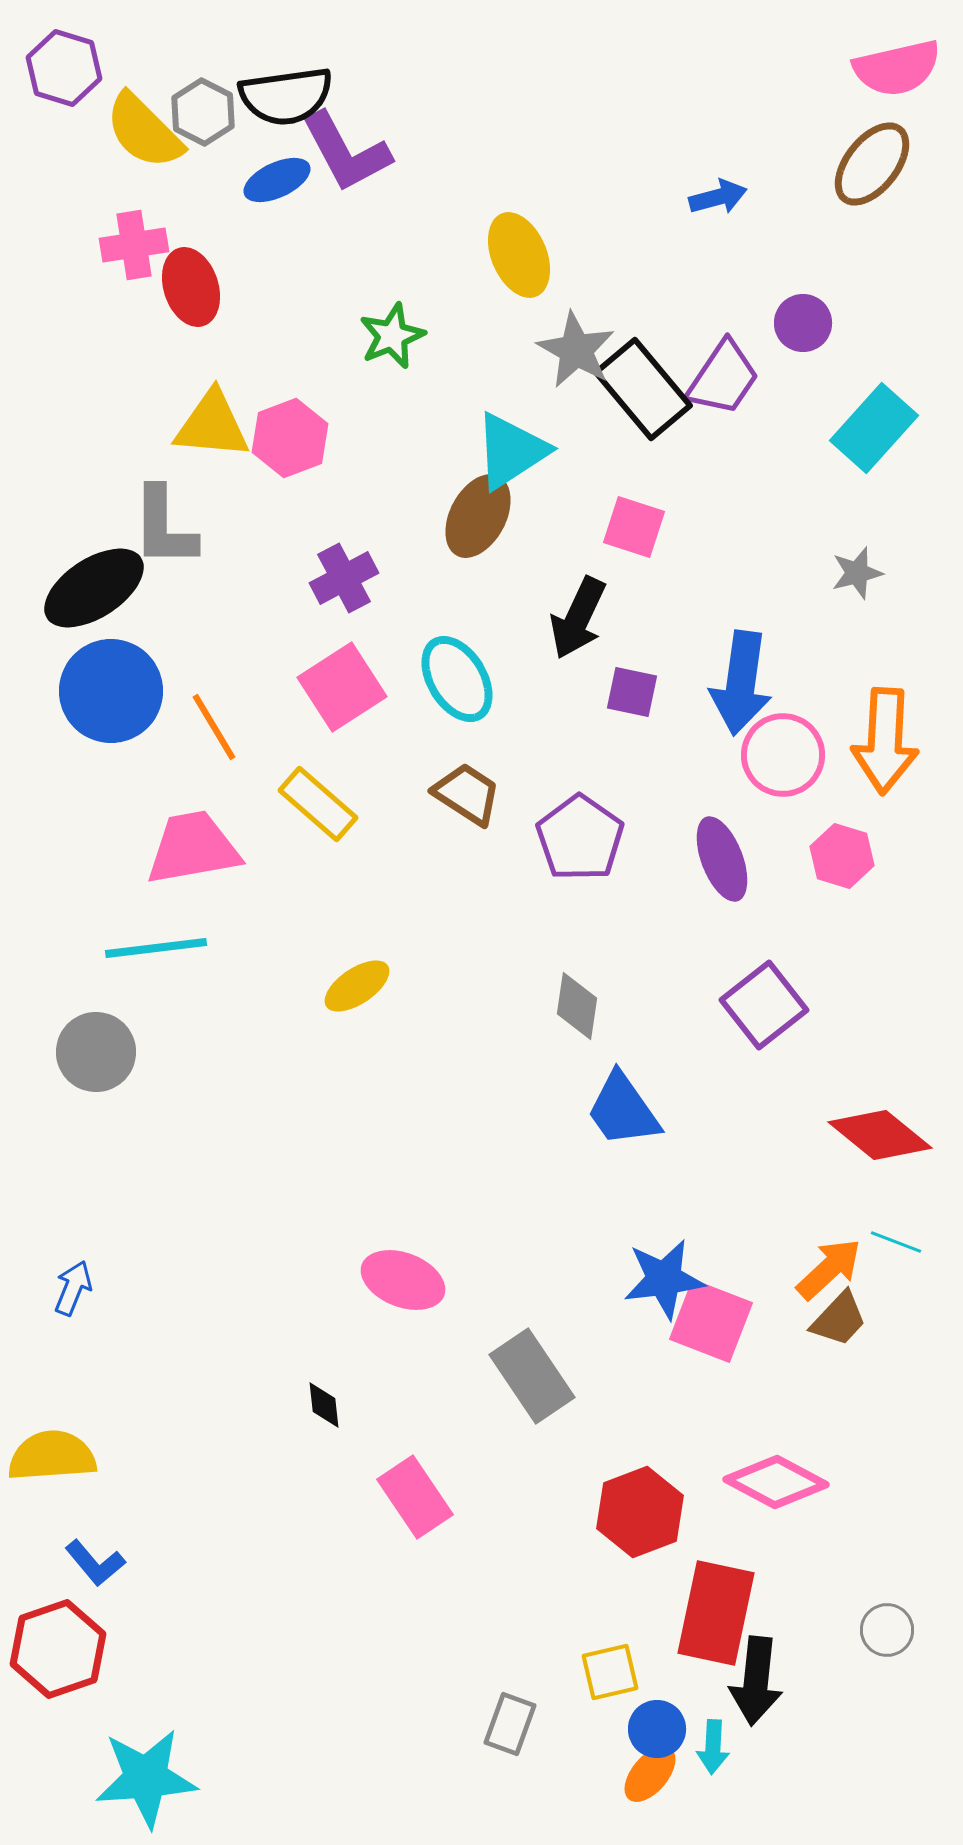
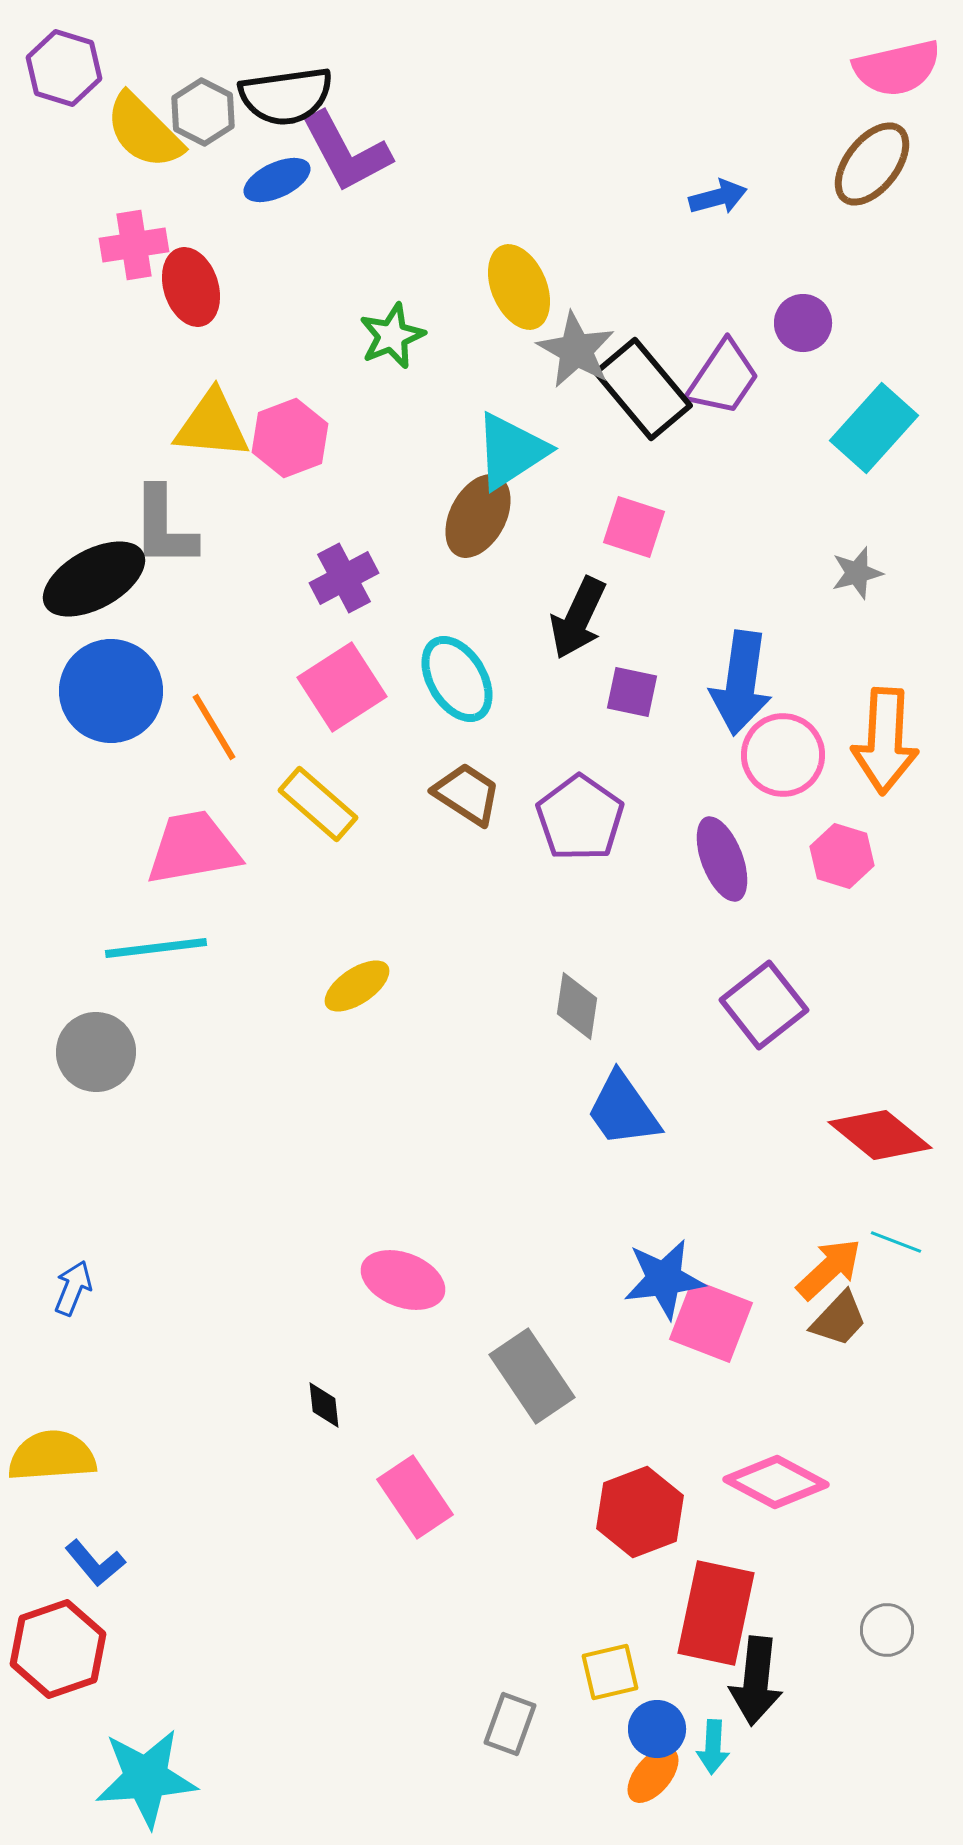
yellow ellipse at (519, 255): moved 32 px down
black ellipse at (94, 588): moved 9 px up; rotated 4 degrees clockwise
purple pentagon at (580, 838): moved 20 px up
orange ellipse at (650, 1774): moved 3 px right, 1 px down
